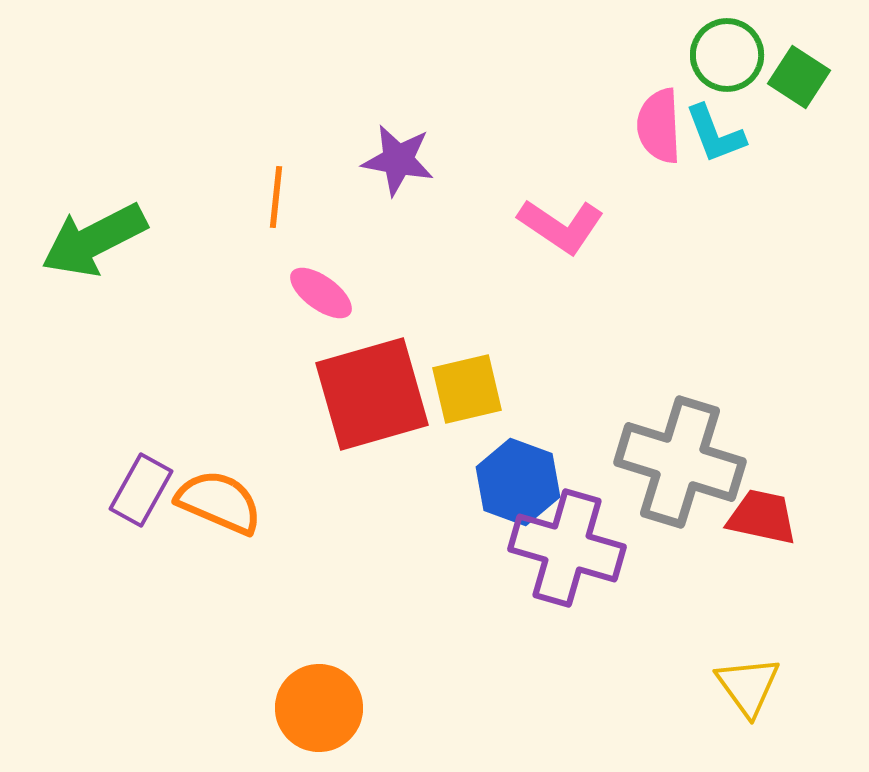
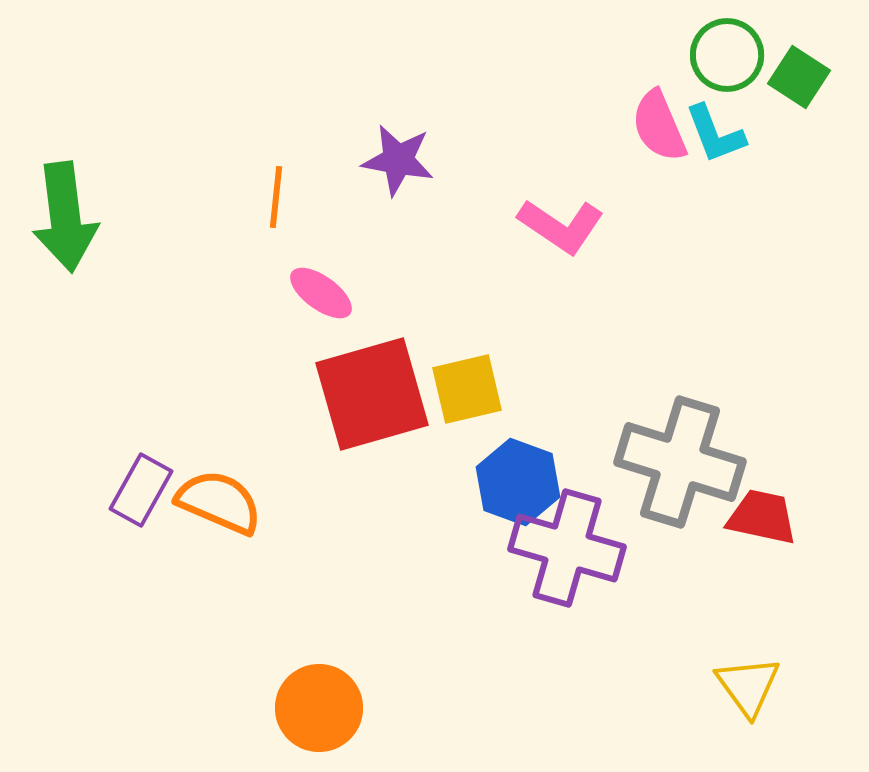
pink semicircle: rotated 20 degrees counterclockwise
green arrow: moved 29 px left, 23 px up; rotated 70 degrees counterclockwise
